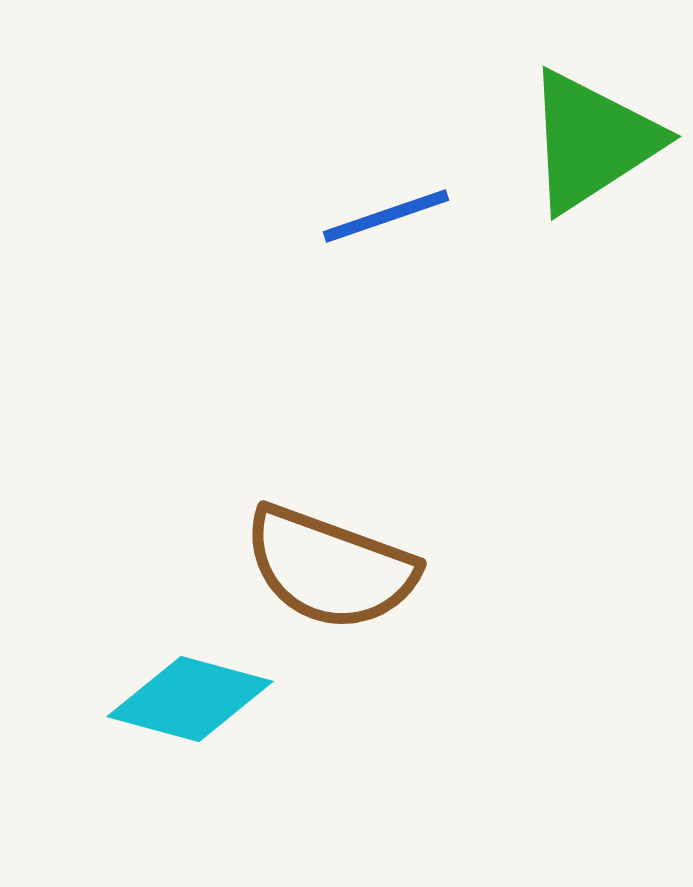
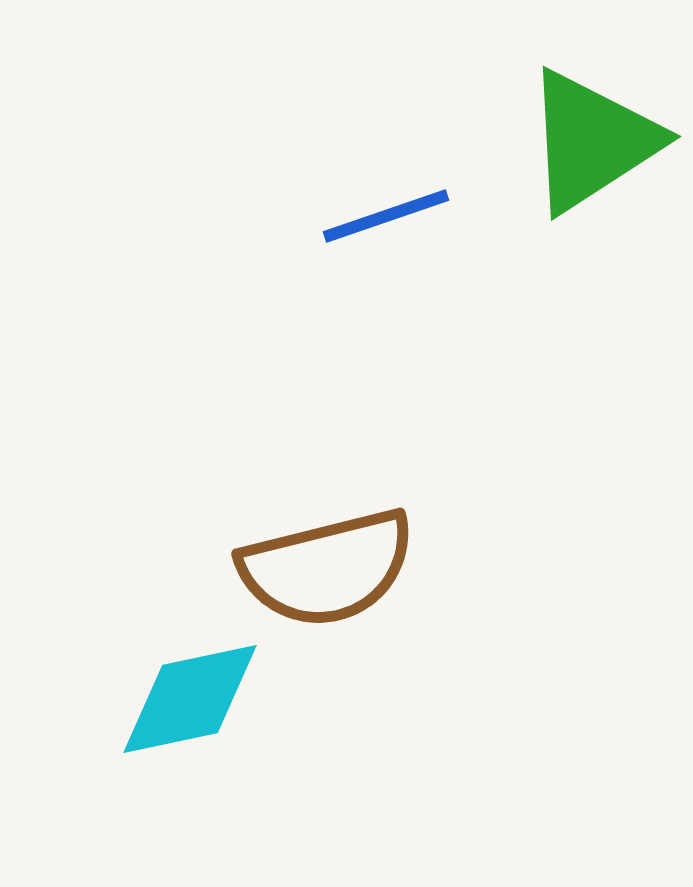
brown semicircle: moved 3 px left; rotated 34 degrees counterclockwise
cyan diamond: rotated 27 degrees counterclockwise
